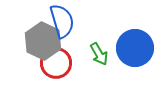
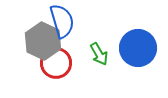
blue circle: moved 3 px right
